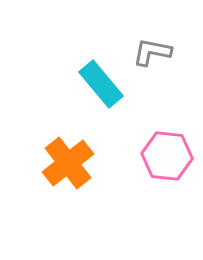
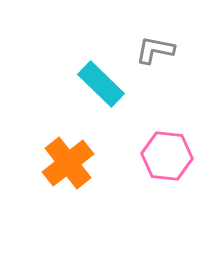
gray L-shape: moved 3 px right, 2 px up
cyan rectangle: rotated 6 degrees counterclockwise
